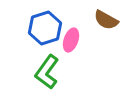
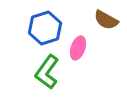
pink ellipse: moved 7 px right, 8 px down
